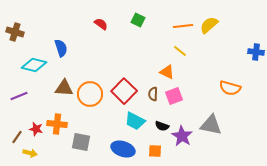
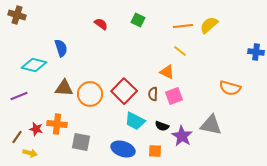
brown cross: moved 2 px right, 17 px up
